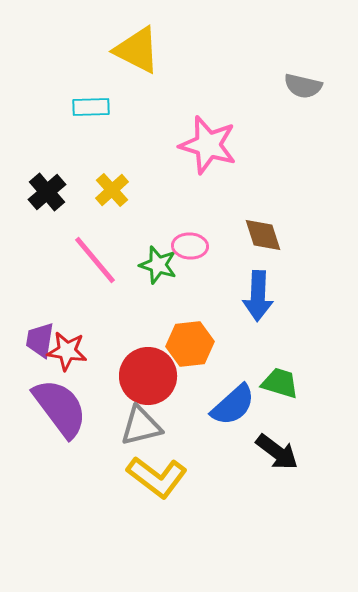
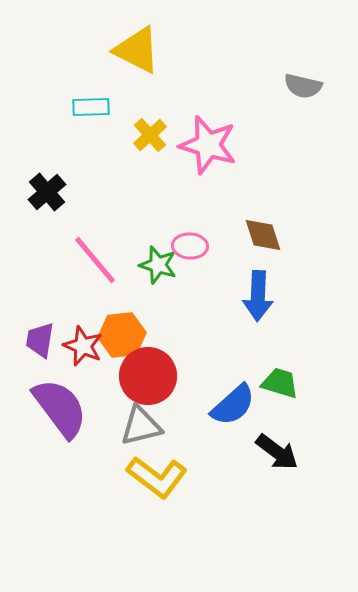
yellow cross: moved 38 px right, 55 px up
orange hexagon: moved 68 px left, 9 px up
red star: moved 16 px right, 5 px up; rotated 15 degrees clockwise
